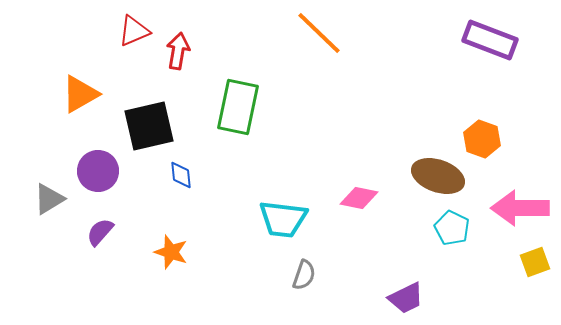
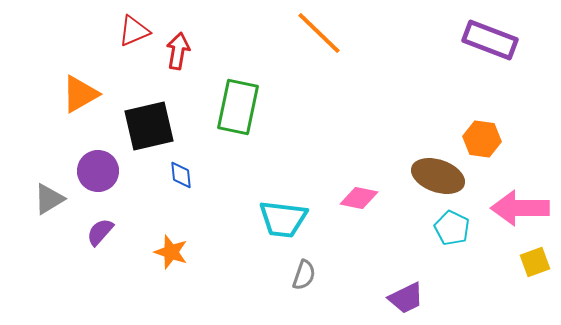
orange hexagon: rotated 12 degrees counterclockwise
